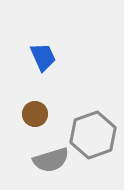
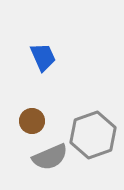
brown circle: moved 3 px left, 7 px down
gray semicircle: moved 1 px left, 3 px up; rotated 6 degrees counterclockwise
